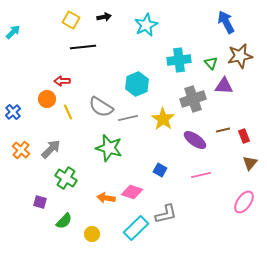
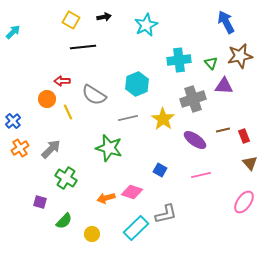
gray semicircle: moved 7 px left, 12 px up
blue cross: moved 9 px down
orange cross: moved 1 px left, 2 px up; rotated 18 degrees clockwise
brown triangle: rotated 21 degrees counterclockwise
orange arrow: rotated 24 degrees counterclockwise
